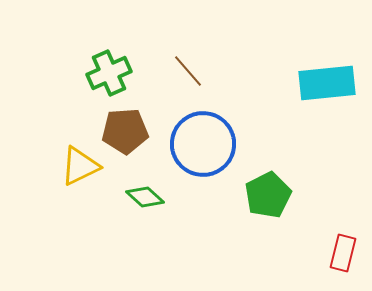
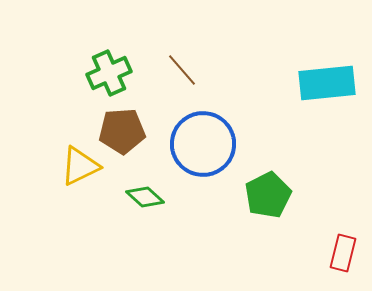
brown line: moved 6 px left, 1 px up
brown pentagon: moved 3 px left
